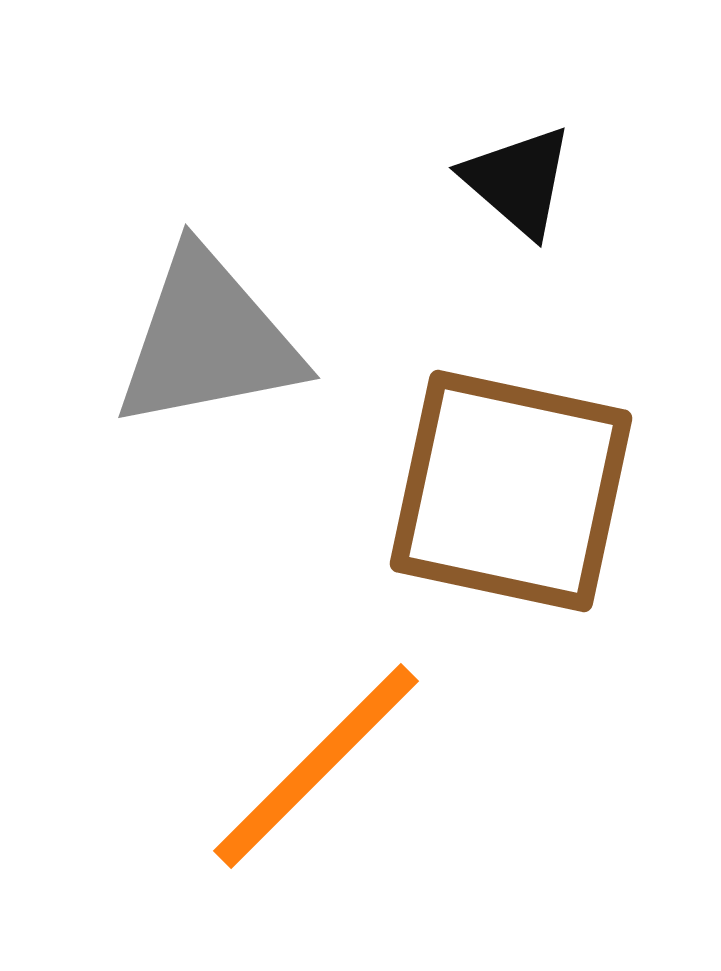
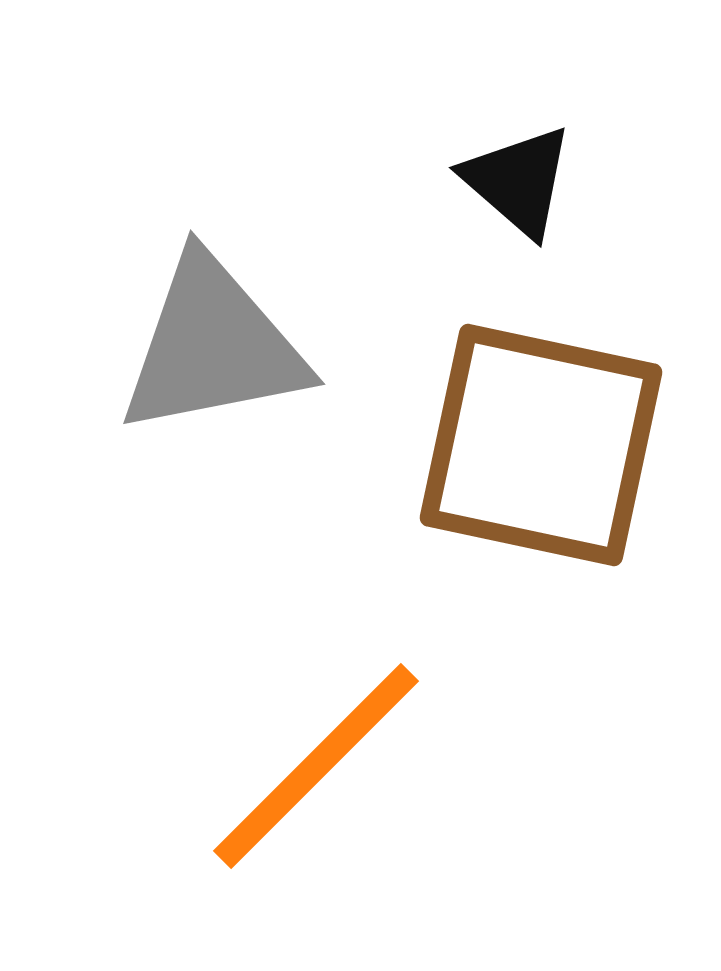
gray triangle: moved 5 px right, 6 px down
brown square: moved 30 px right, 46 px up
